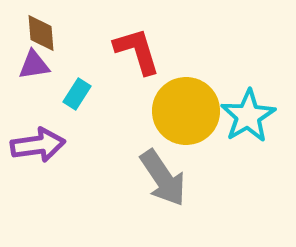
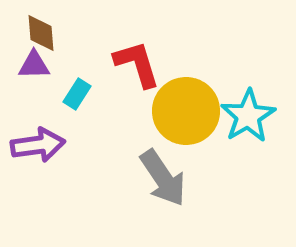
red L-shape: moved 13 px down
purple triangle: rotated 8 degrees clockwise
